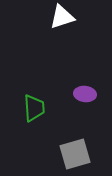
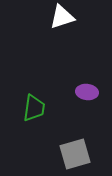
purple ellipse: moved 2 px right, 2 px up
green trapezoid: rotated 12 degrees clockwise
